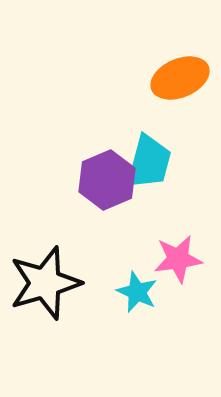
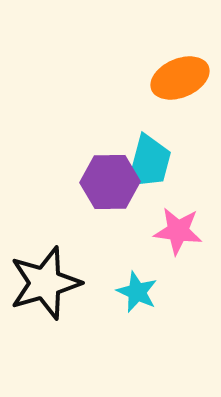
purple hexagon: moved 3 px right, 2 px down; rotated 22 degrees clockwise
pink star: moved 28 px up; rotated 15 degrees clockwise
